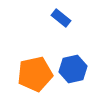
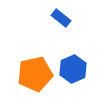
blue hexagon: rotated 12 degrees counterclockwise
